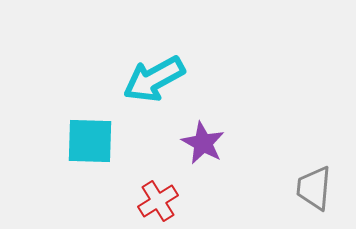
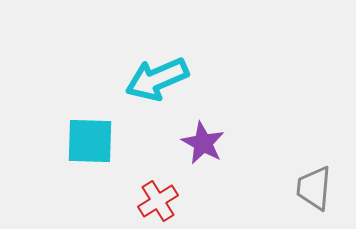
cyan arrow: moved 3 px right; rotated 6 degrees clockwise
